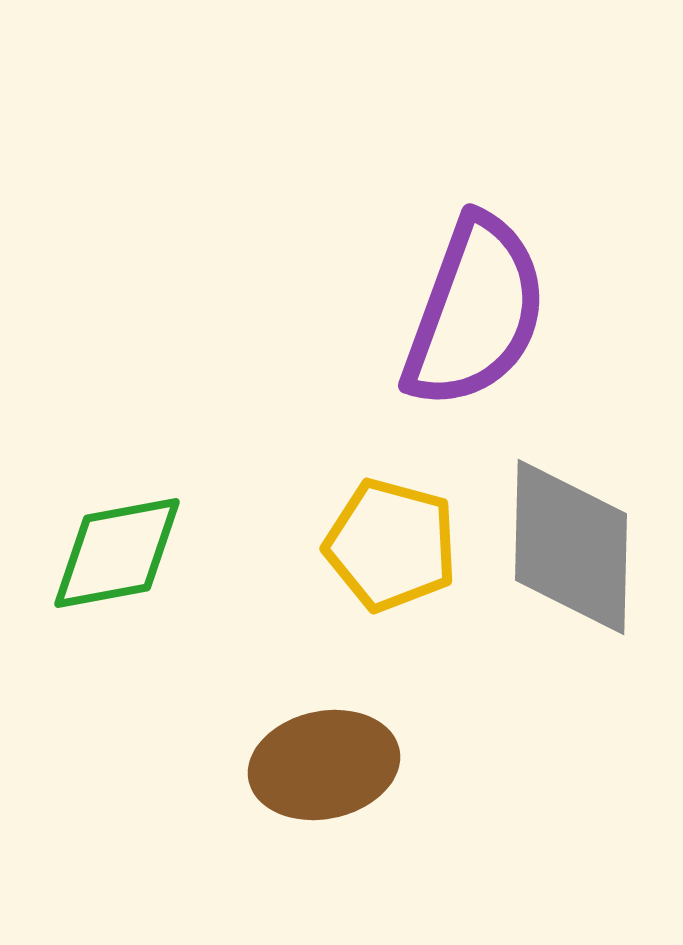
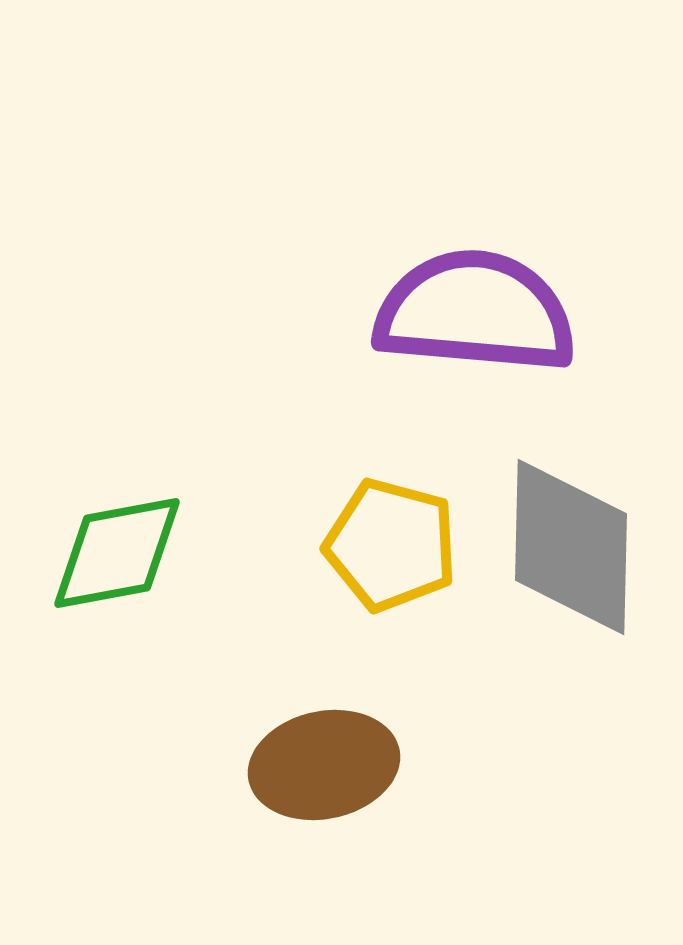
purple semicircle: rotated 105 degrees counterclockwise
